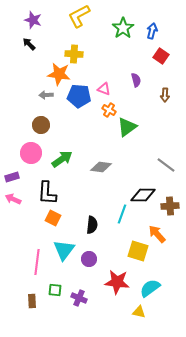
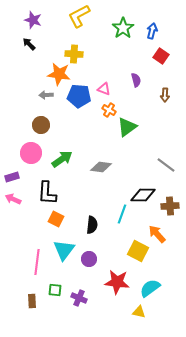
orange square: moved 3 px right, 1 px down
yellow square: rotated 10 degrees clockwise
